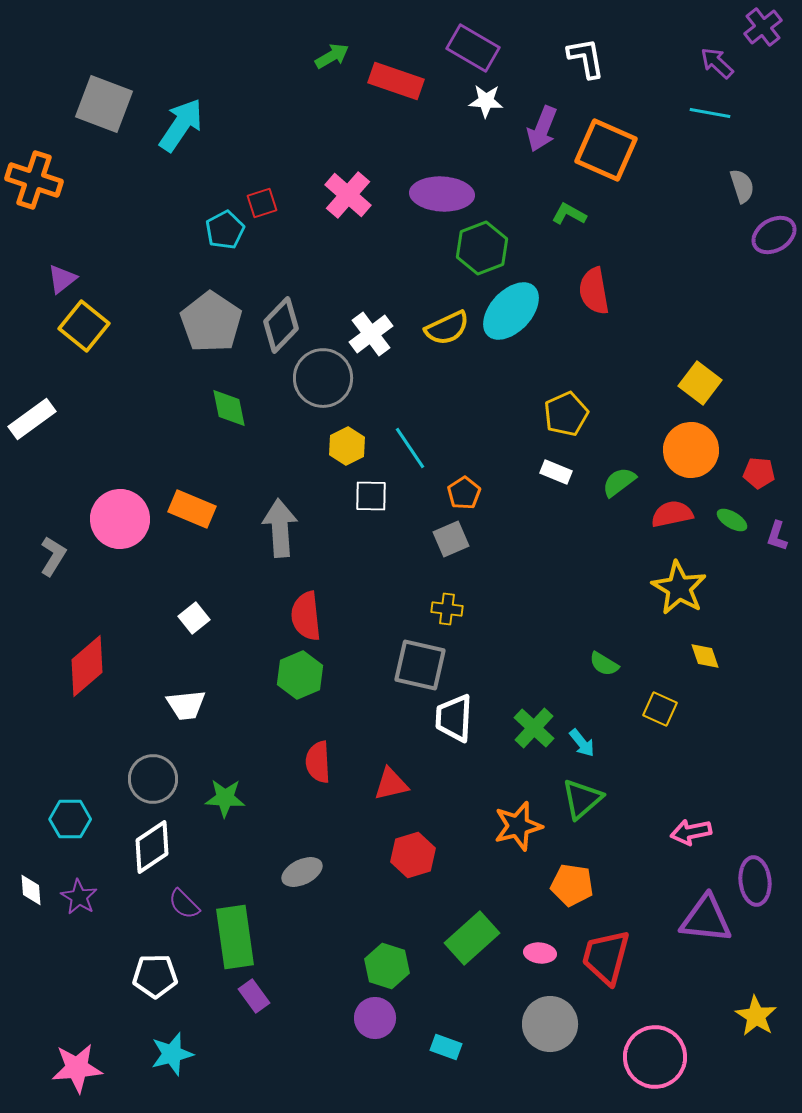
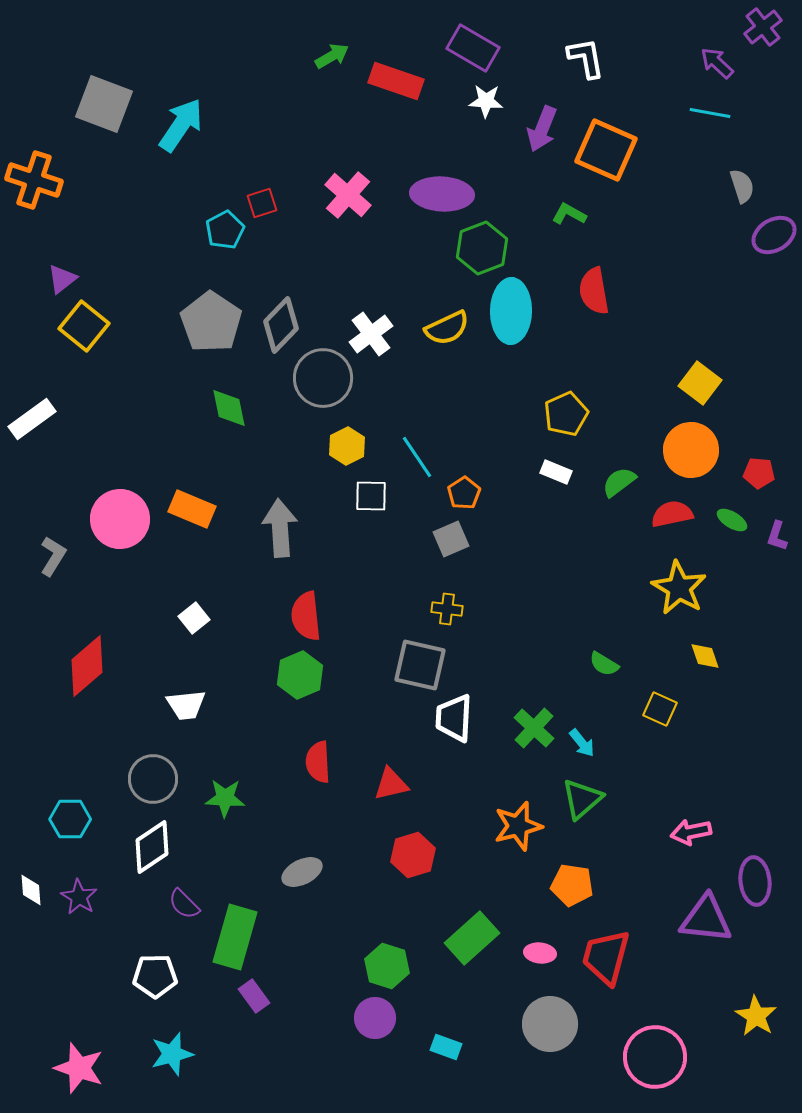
cyan ellipse at (511, 311): rotated 42 degrees counterclockwise
cyan line at (410, 448): moved 7 px right, 9 px down
green rectangle at (235, 937): rotated 24 degrees clockwise
pink star at (77, 1068): moved 2 px right; rotated 24 degrees clockwise
